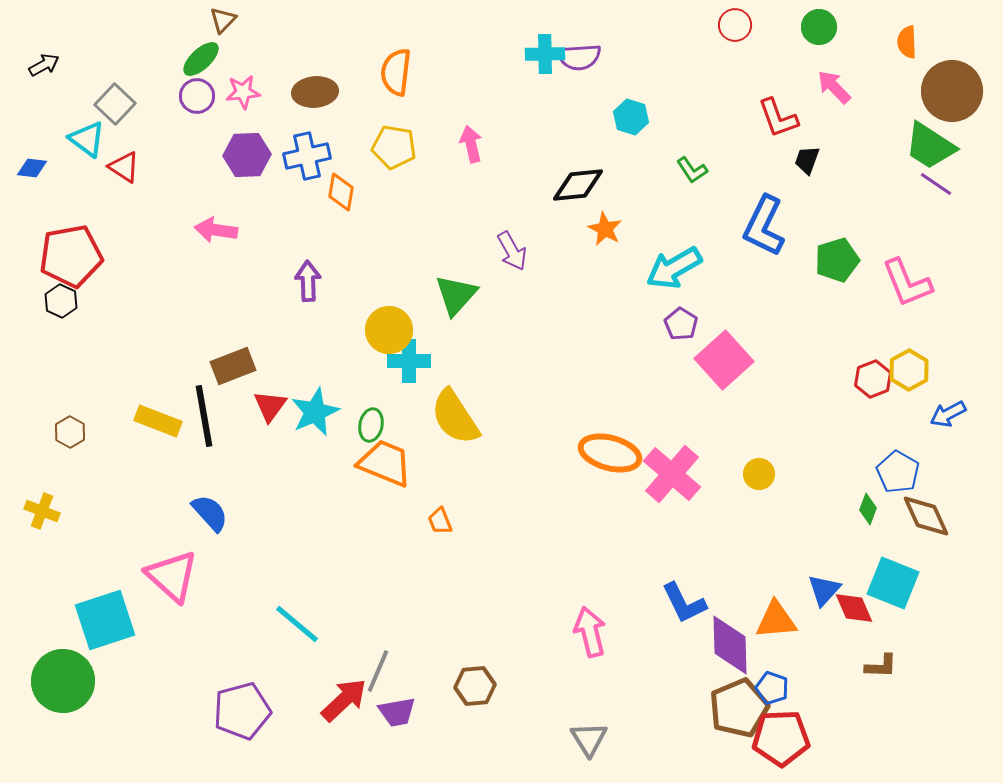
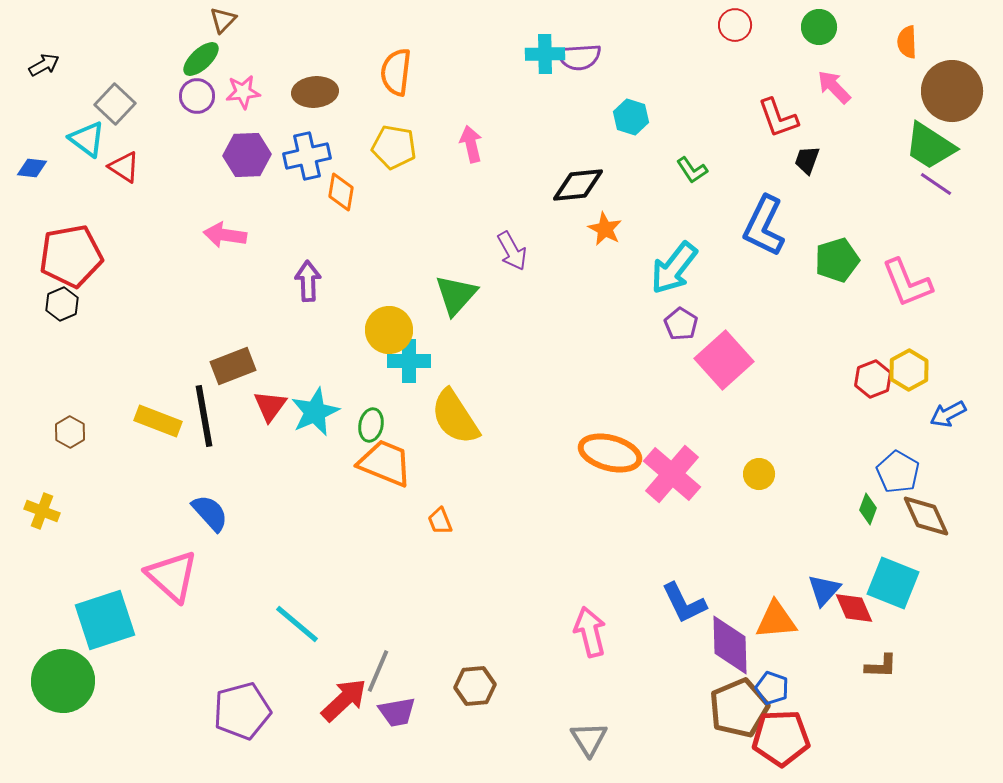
pink arrow at (216, 230): moved 9 px right, 5 px down
cyan arrow at (674, 268): rotated 22 degrees counterclockwise
black hexagon at (61, 301): moved 1 px right, 3 px down; rotated 12 degrees clockwise
